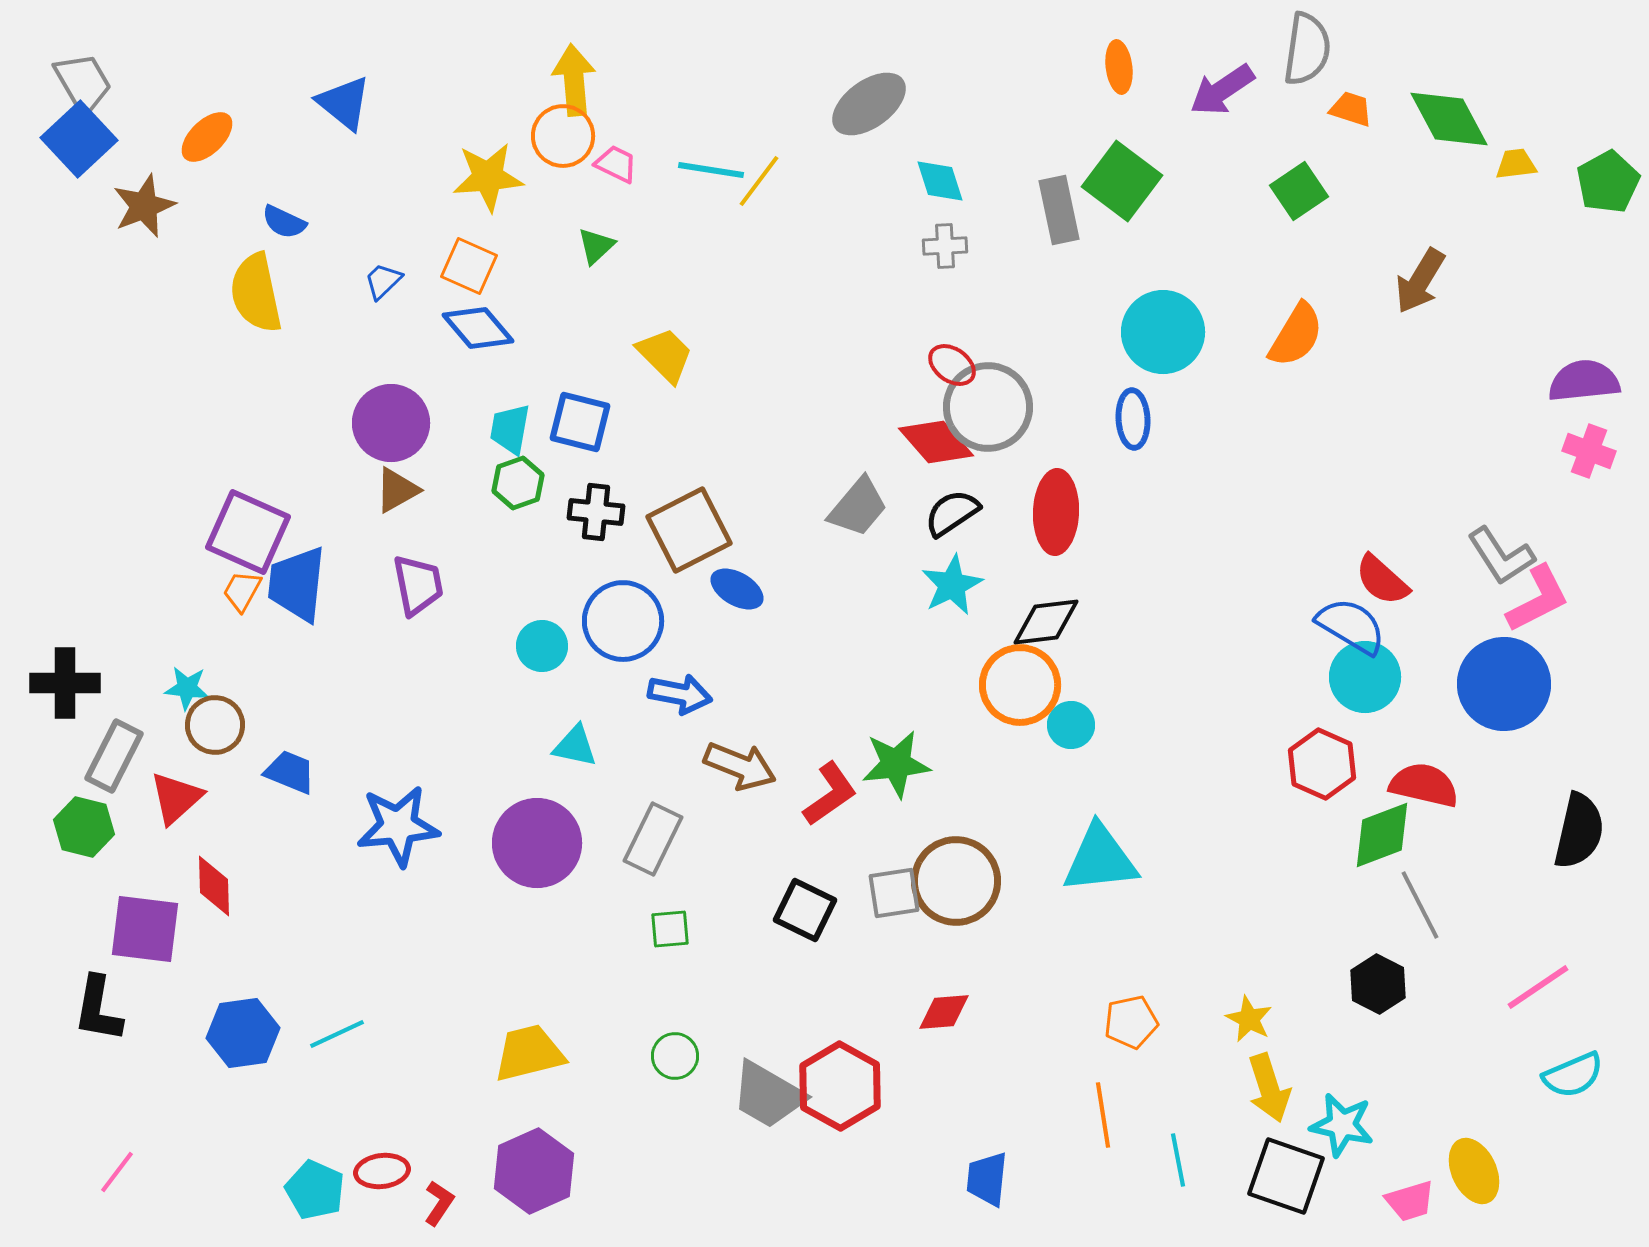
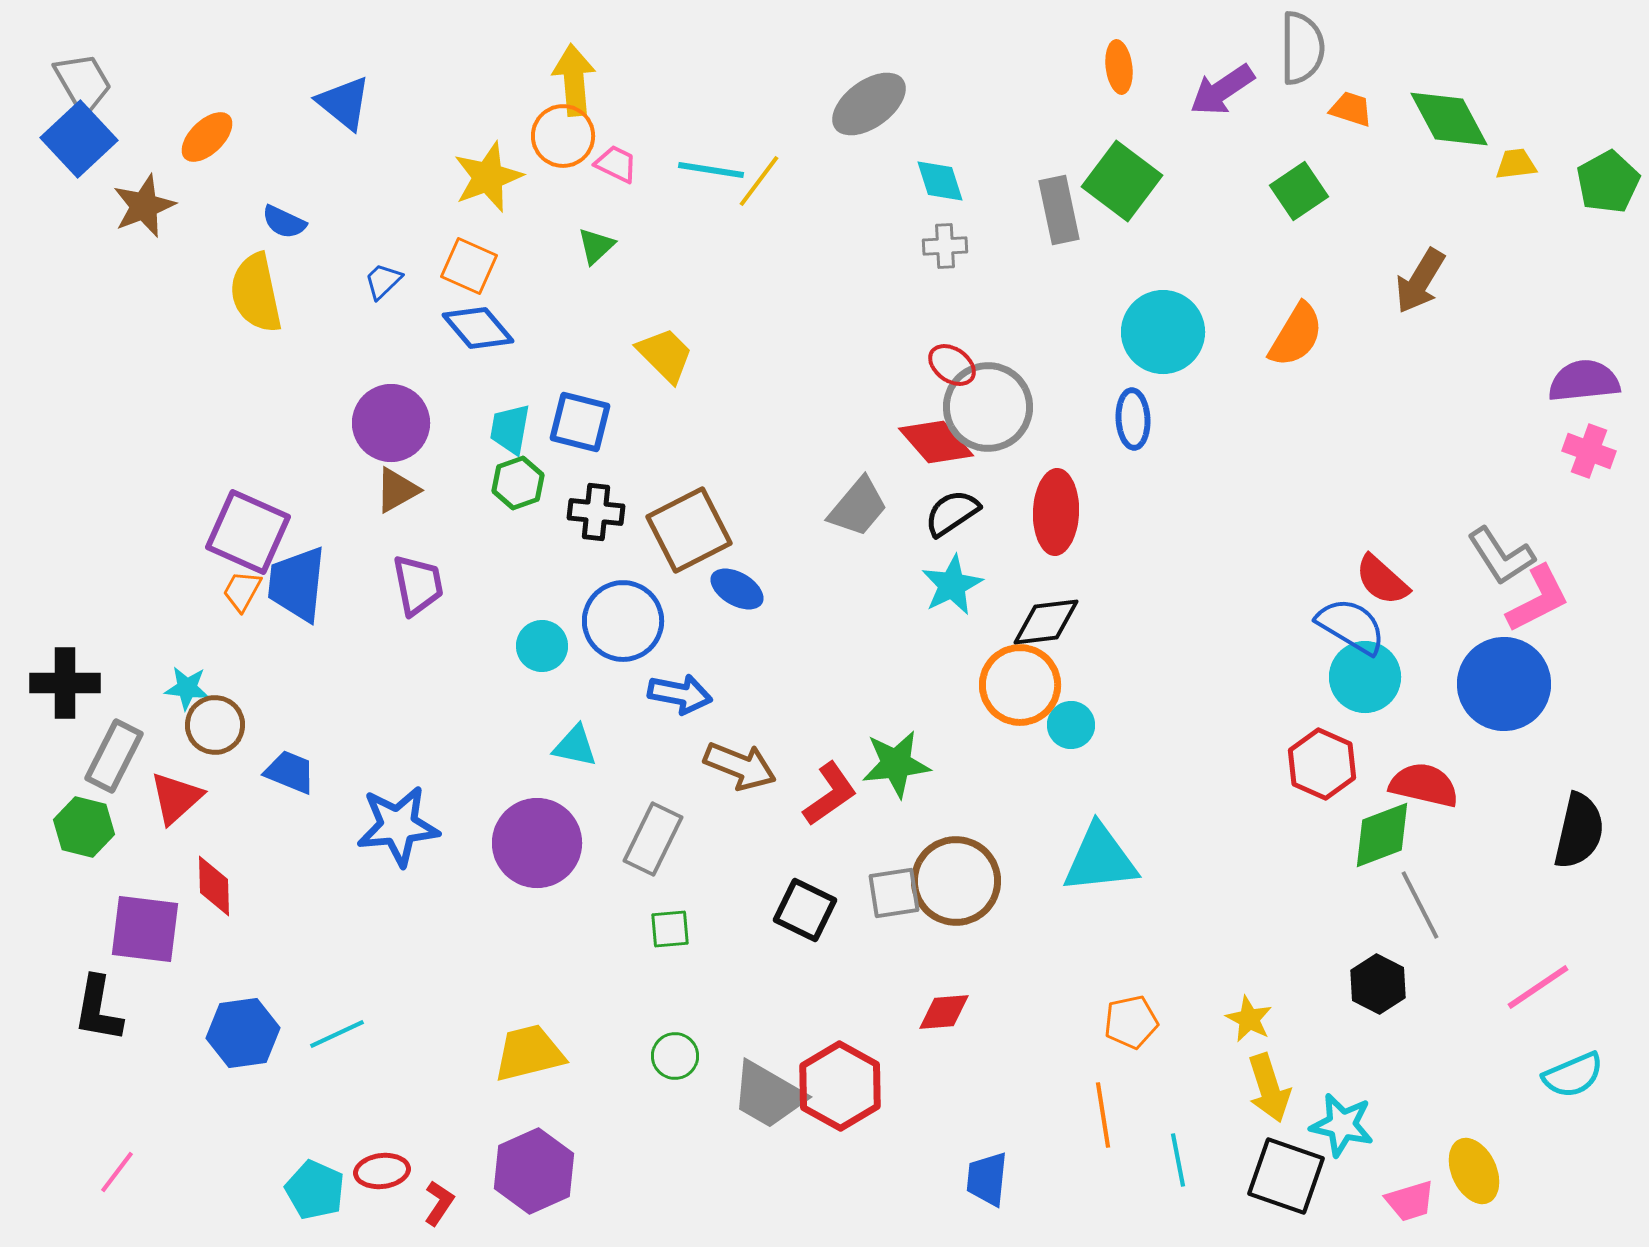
gray semicircle at (1307, 49): moved 5 px left, 1 px up; rotated 8 degrees counterclockwise
yellow star at (488, 177): rotated 16 degrees counterclockwise
